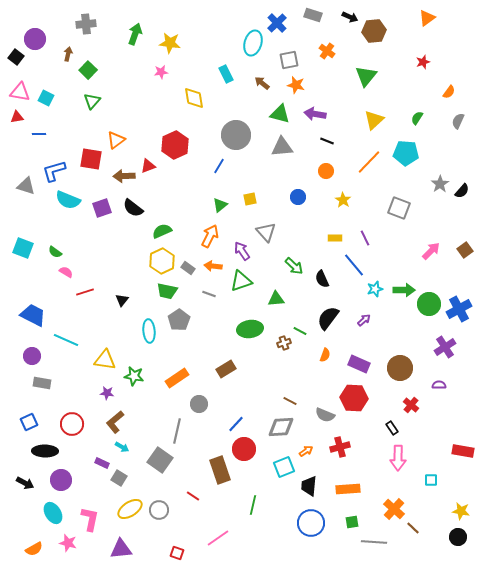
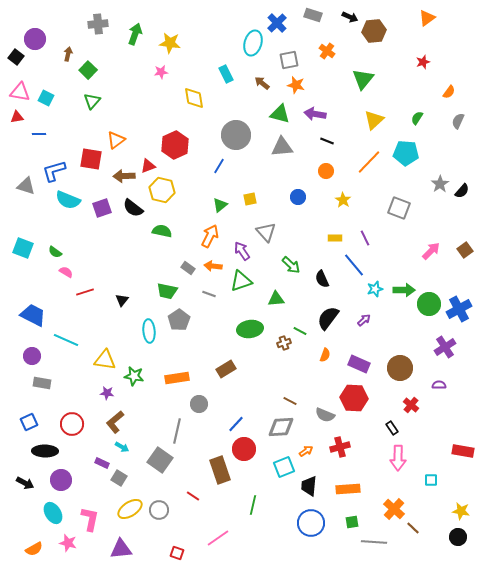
gray cross at (86, 24): moved 12 px right
green triangle at (366, 76): moved 3 px left, 3 px down
green semicircle at (162, 231): rotated 36 degrees clockwise
yellow hexagon at (162, 261): moved 71 px up; rotated 20 degrees counterclockwise
green arrow at (294, 266): moved 3 px left, 1 px up
orange rectangle at (177, 378): rotated 25 degrees clockwise
